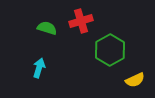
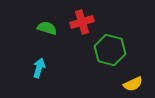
red cross: moved 1 px right, 1 px down
green hexagon: rotated 16 degrees counterclockwise
yellow semicircle: moved 2 px left, 4 px down
